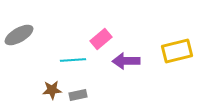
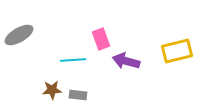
pink rectangle: rotated 70 degrees counterclockwise
purple arrow: rotated 16 degrees clockwise
gray rectangle: rotated 18 degrees clockwise
